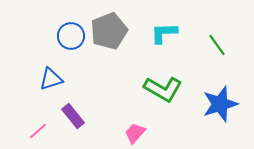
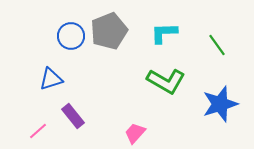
green L-shape: moved 3 px right, 8 px up
